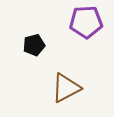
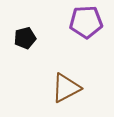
black pentagon: moved 9 px left, 7 px up
